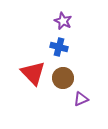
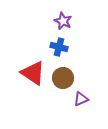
red triangle: rotated 12 degrees counterclockwise
